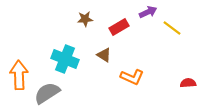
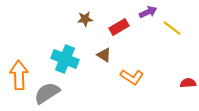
orange L-shape: rotated 10 degrees clockwise
